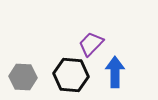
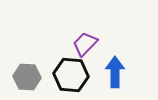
purple trapezoid: moved 6 px left
gray hexagon: moved 4 px right
